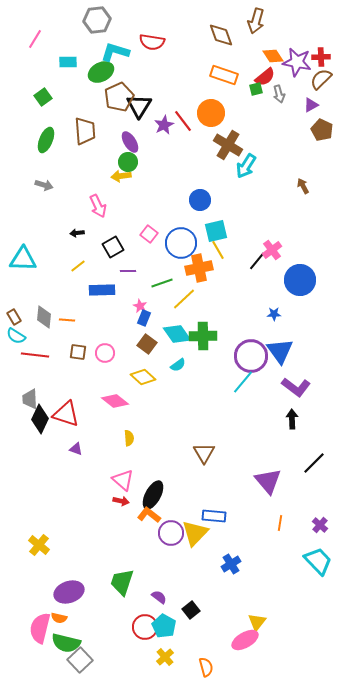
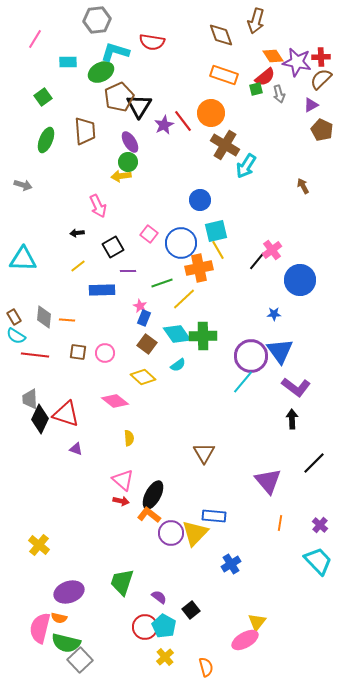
brown cross at (228, 145): moved 3 px left
gray arrow at (44, 185): moved 21 px left
